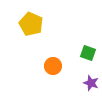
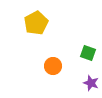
yellow pentagon: moved 5 px right, 1 px up; rotated 20 degrees clockwise
